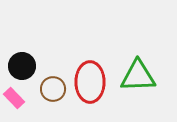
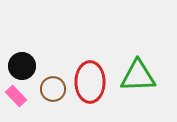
pink rectangle: moved 2 px right, 2 px up
